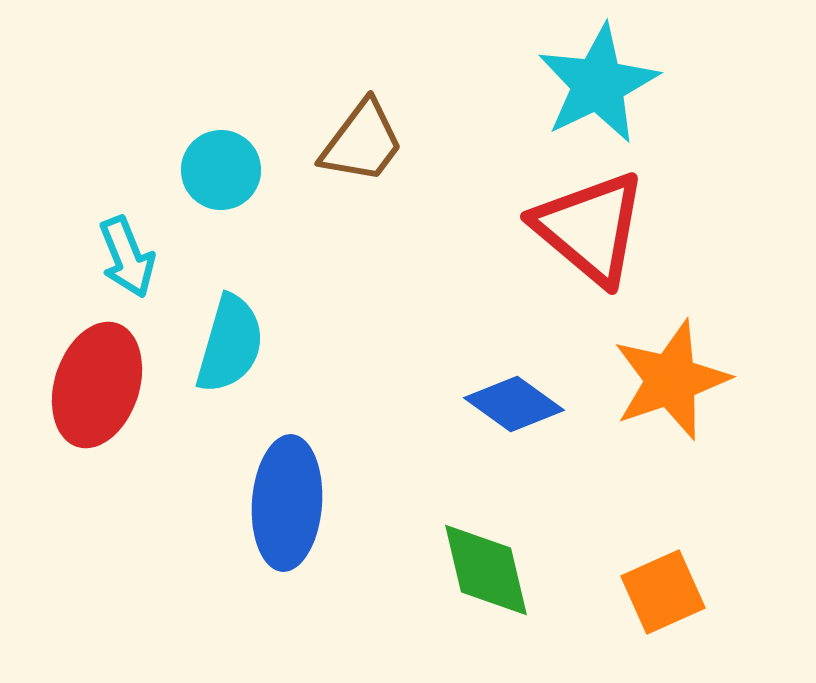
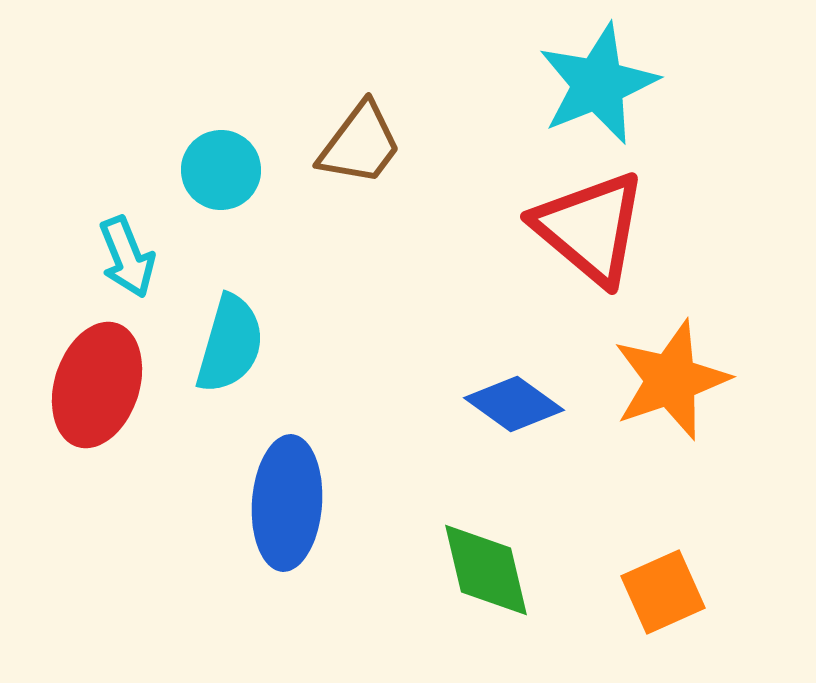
cyan star: rotated 4 degrees clockwise
brown trapezoid: moved 2 px left, 2 px down
